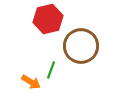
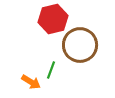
red hexagon: moved 5 px right
brown circle: moved 1 px left, 1 px up
